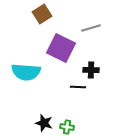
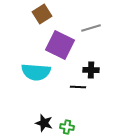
purple square: moved 1 px left, 3 px up
cyan semicircle: moved 10 px right
